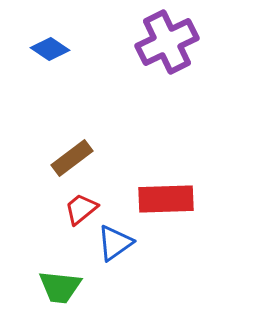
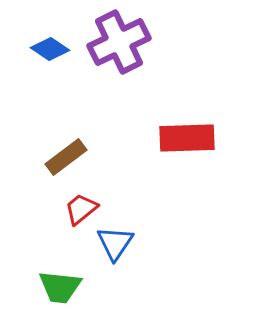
purple cross: moved 48 px left
brown rectangle: moved 6 px left, 1 px up
red rectangle: moved 21 px right, 61 px up
blue triangle: rotated 21 degrees counterclockwise
